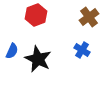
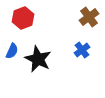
red hexagon: moved 13 px left, 3 px down
blue cross: rotated 21 degrees clockwise
